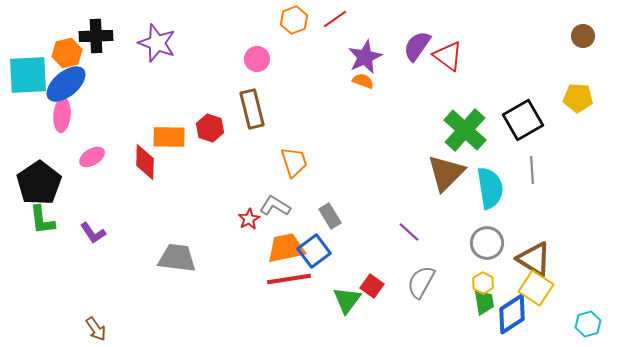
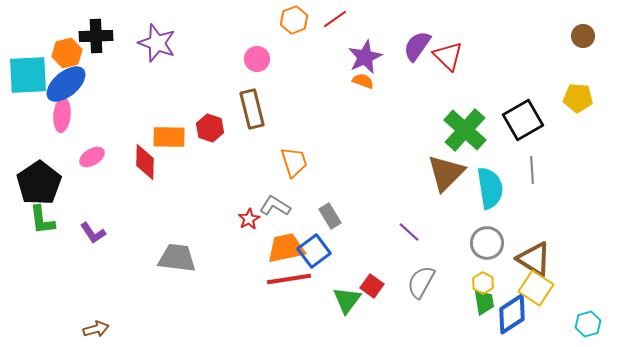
red triangle at (448, 56): rotated 8 degrees clockwise
brown arrow at (96, 329): rotated 70 degrees counterclockwise
